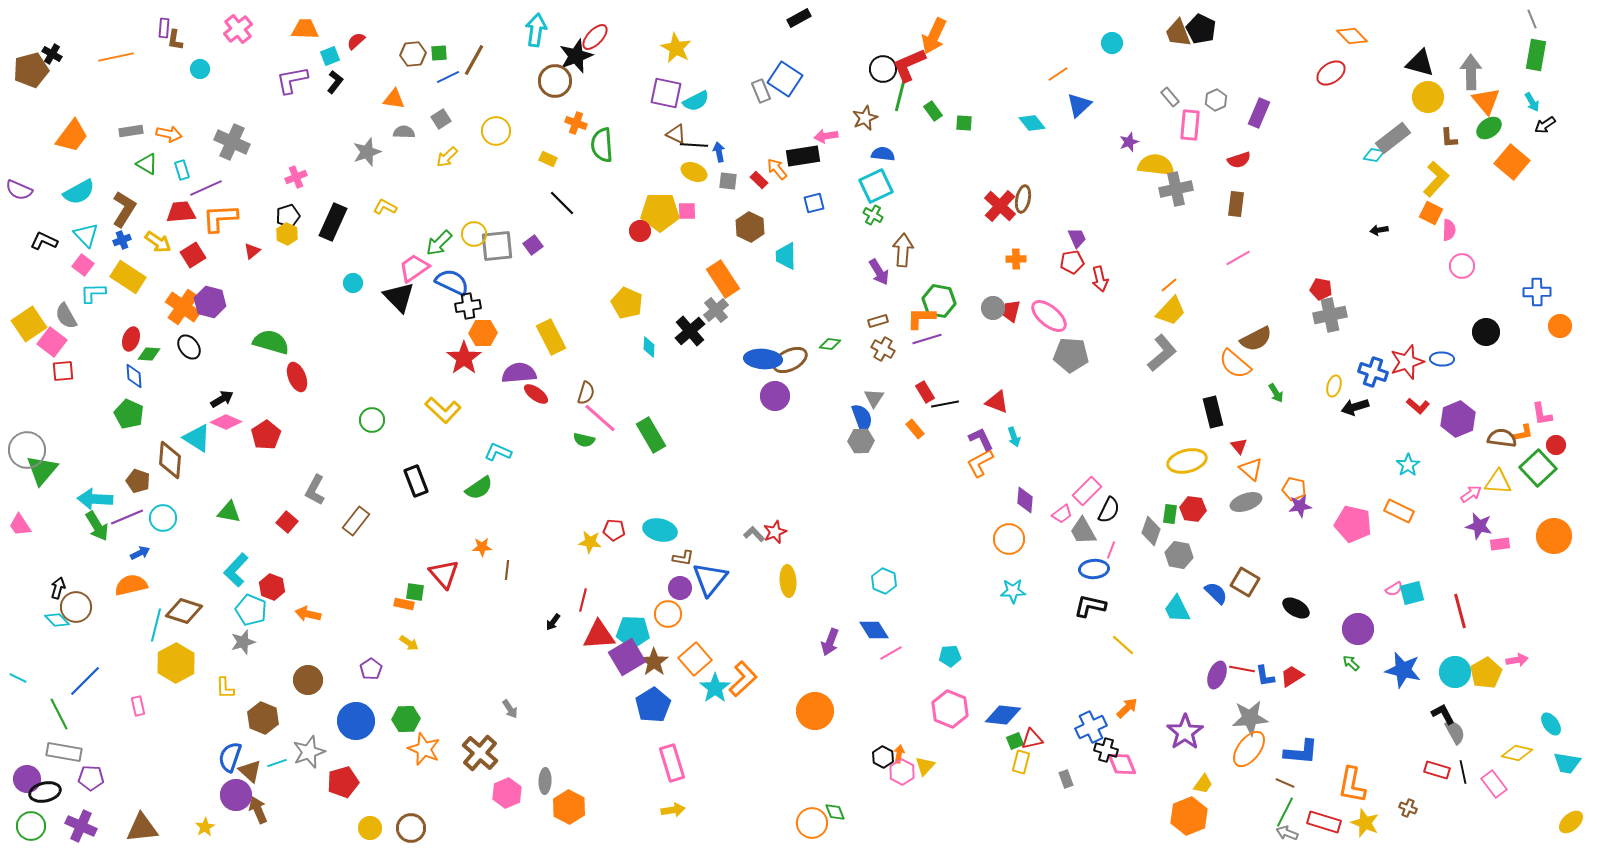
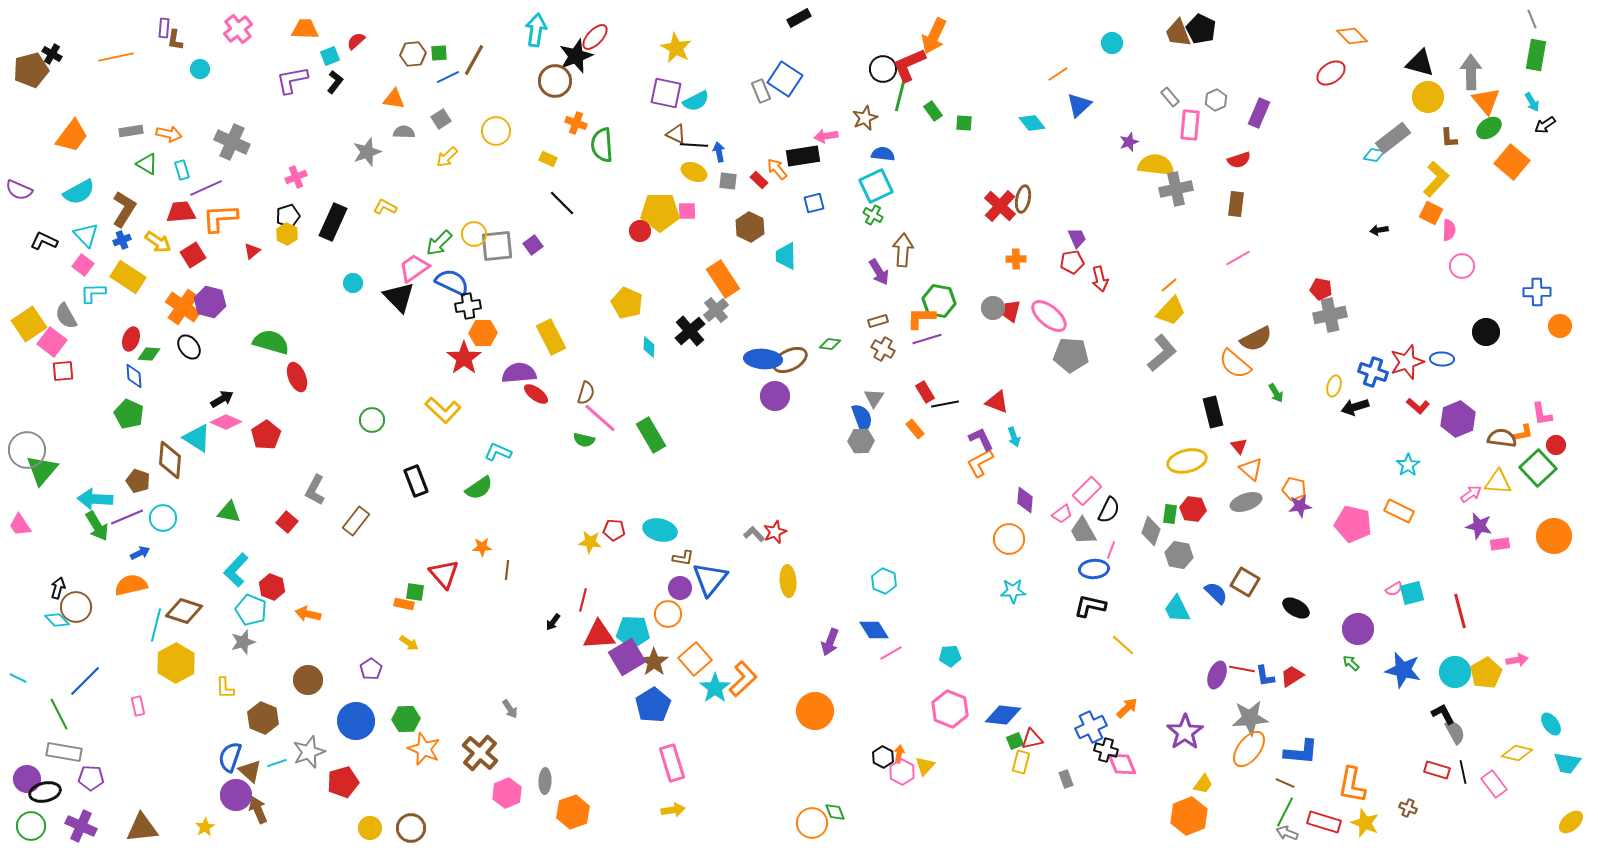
orange hexagon at (569, 807): moved 4 px right, 5 px down; rotated 12 degrees clockwise
